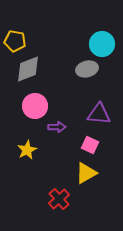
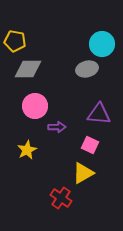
gray diamond: rotated 20 degrees clockwise
yellow triangle: moved 3 px left
red cross: moved 2 px right, 1 px up; rotated 15 degrees counterclockwise
